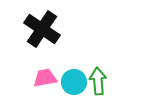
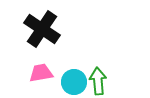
pink trapezoid: moved 4 px left, 5 px up
